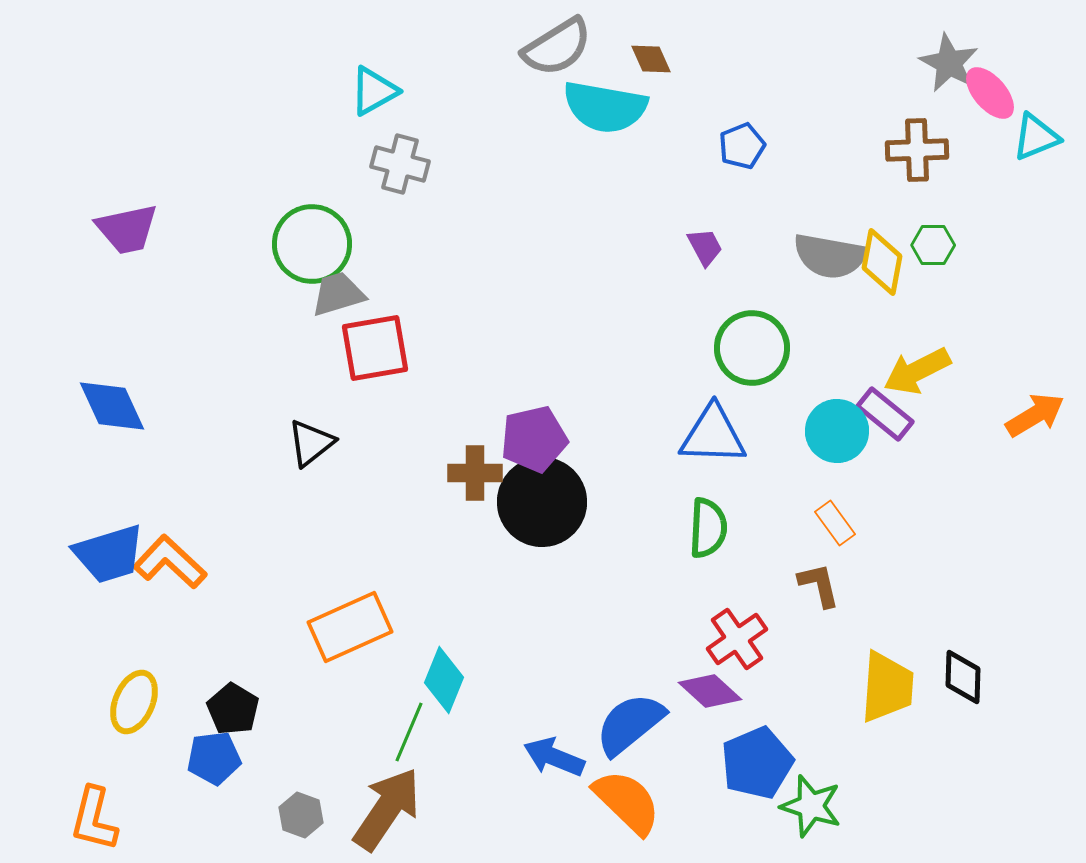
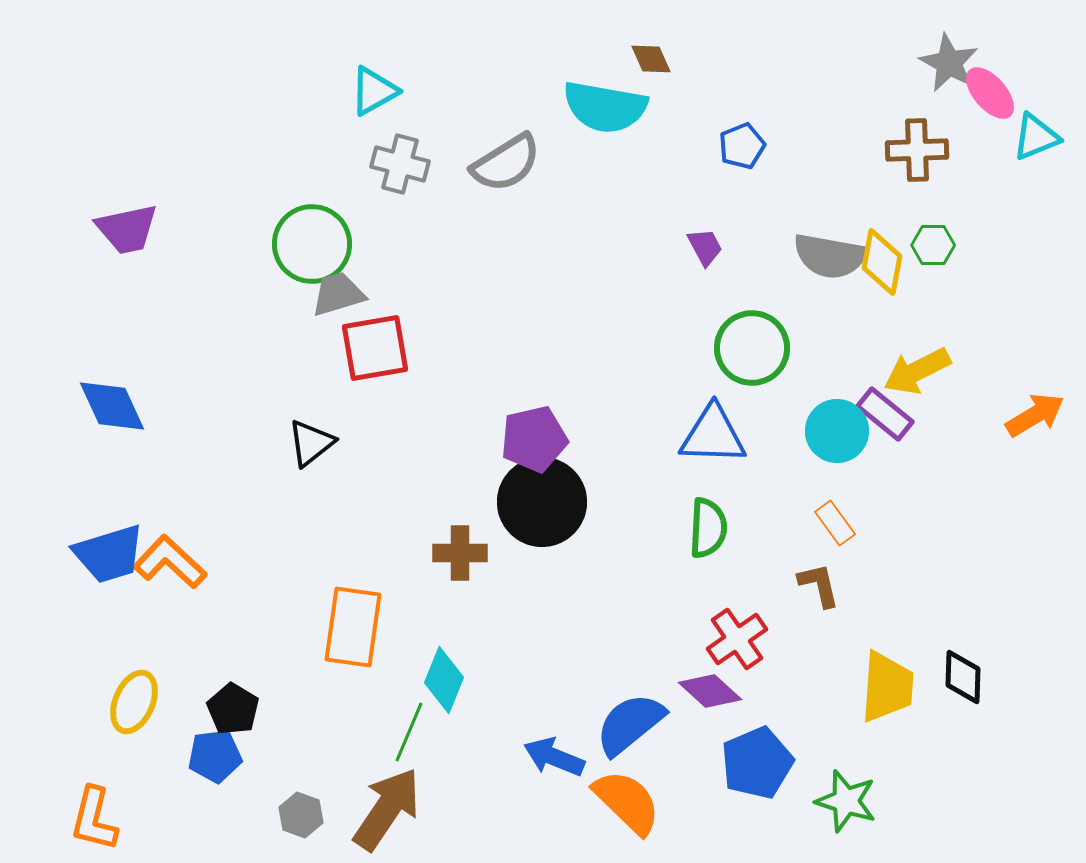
gray semicircle at (557, 47): moved 51 px left, 116 px down
brown cross at (475, 473): moved 15 px left, 80 px down
orange rectangle at (350, 627): moved 3 px right; rotated 58 degrees counterclockwise
blue pentagon at (214, 758): moved 1 px right, 2 px up
green star at (811, 806): moved 35 px right, 5 px up
